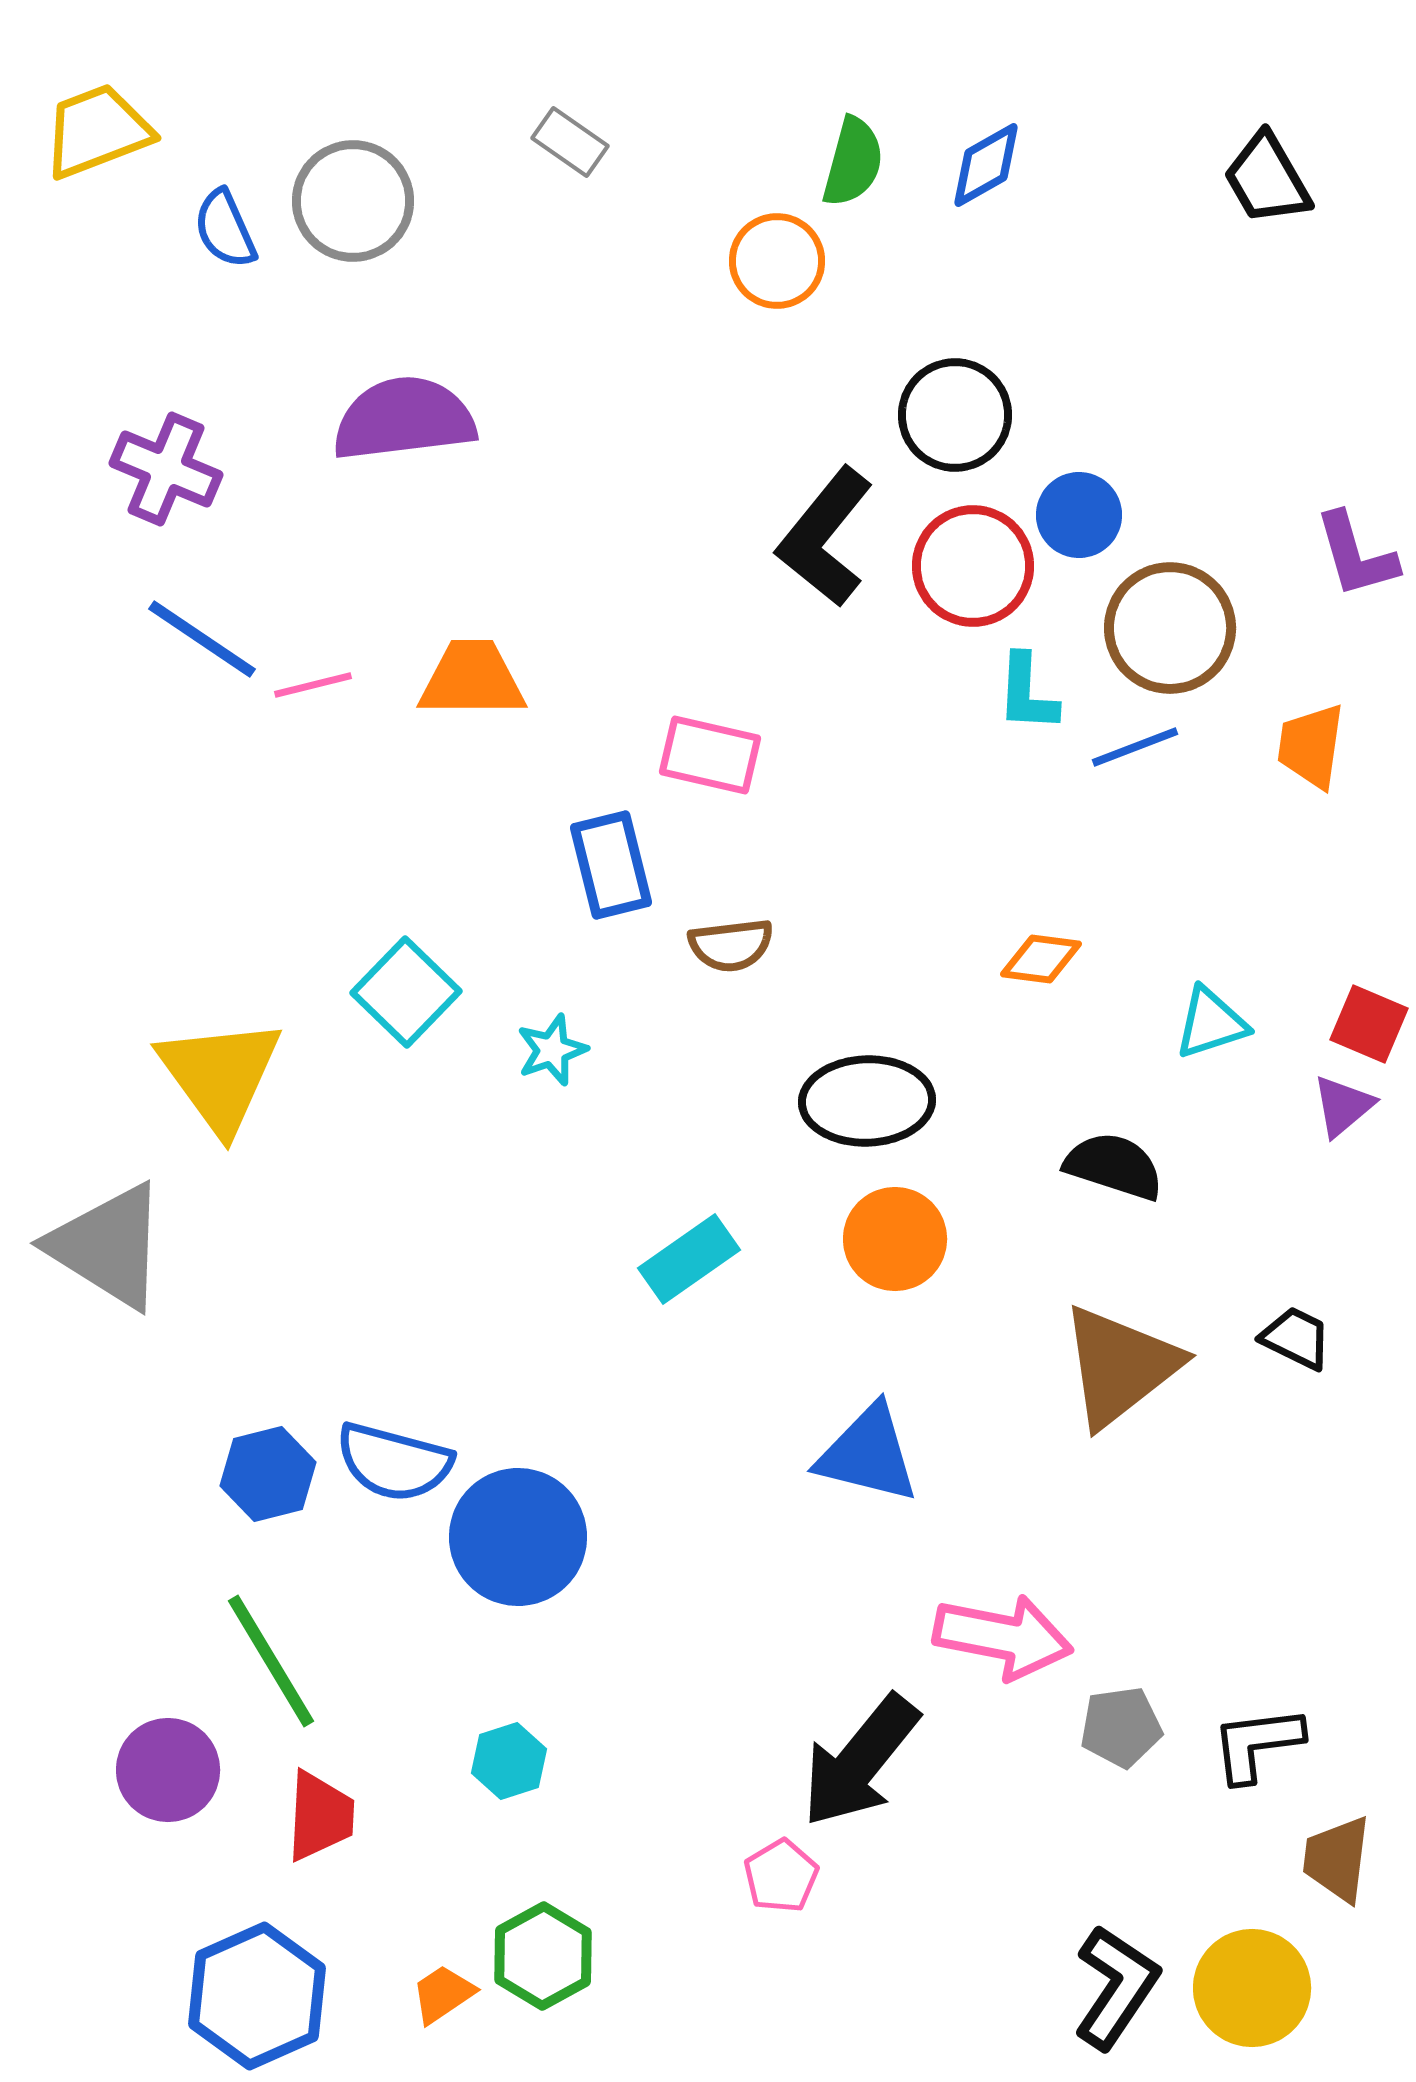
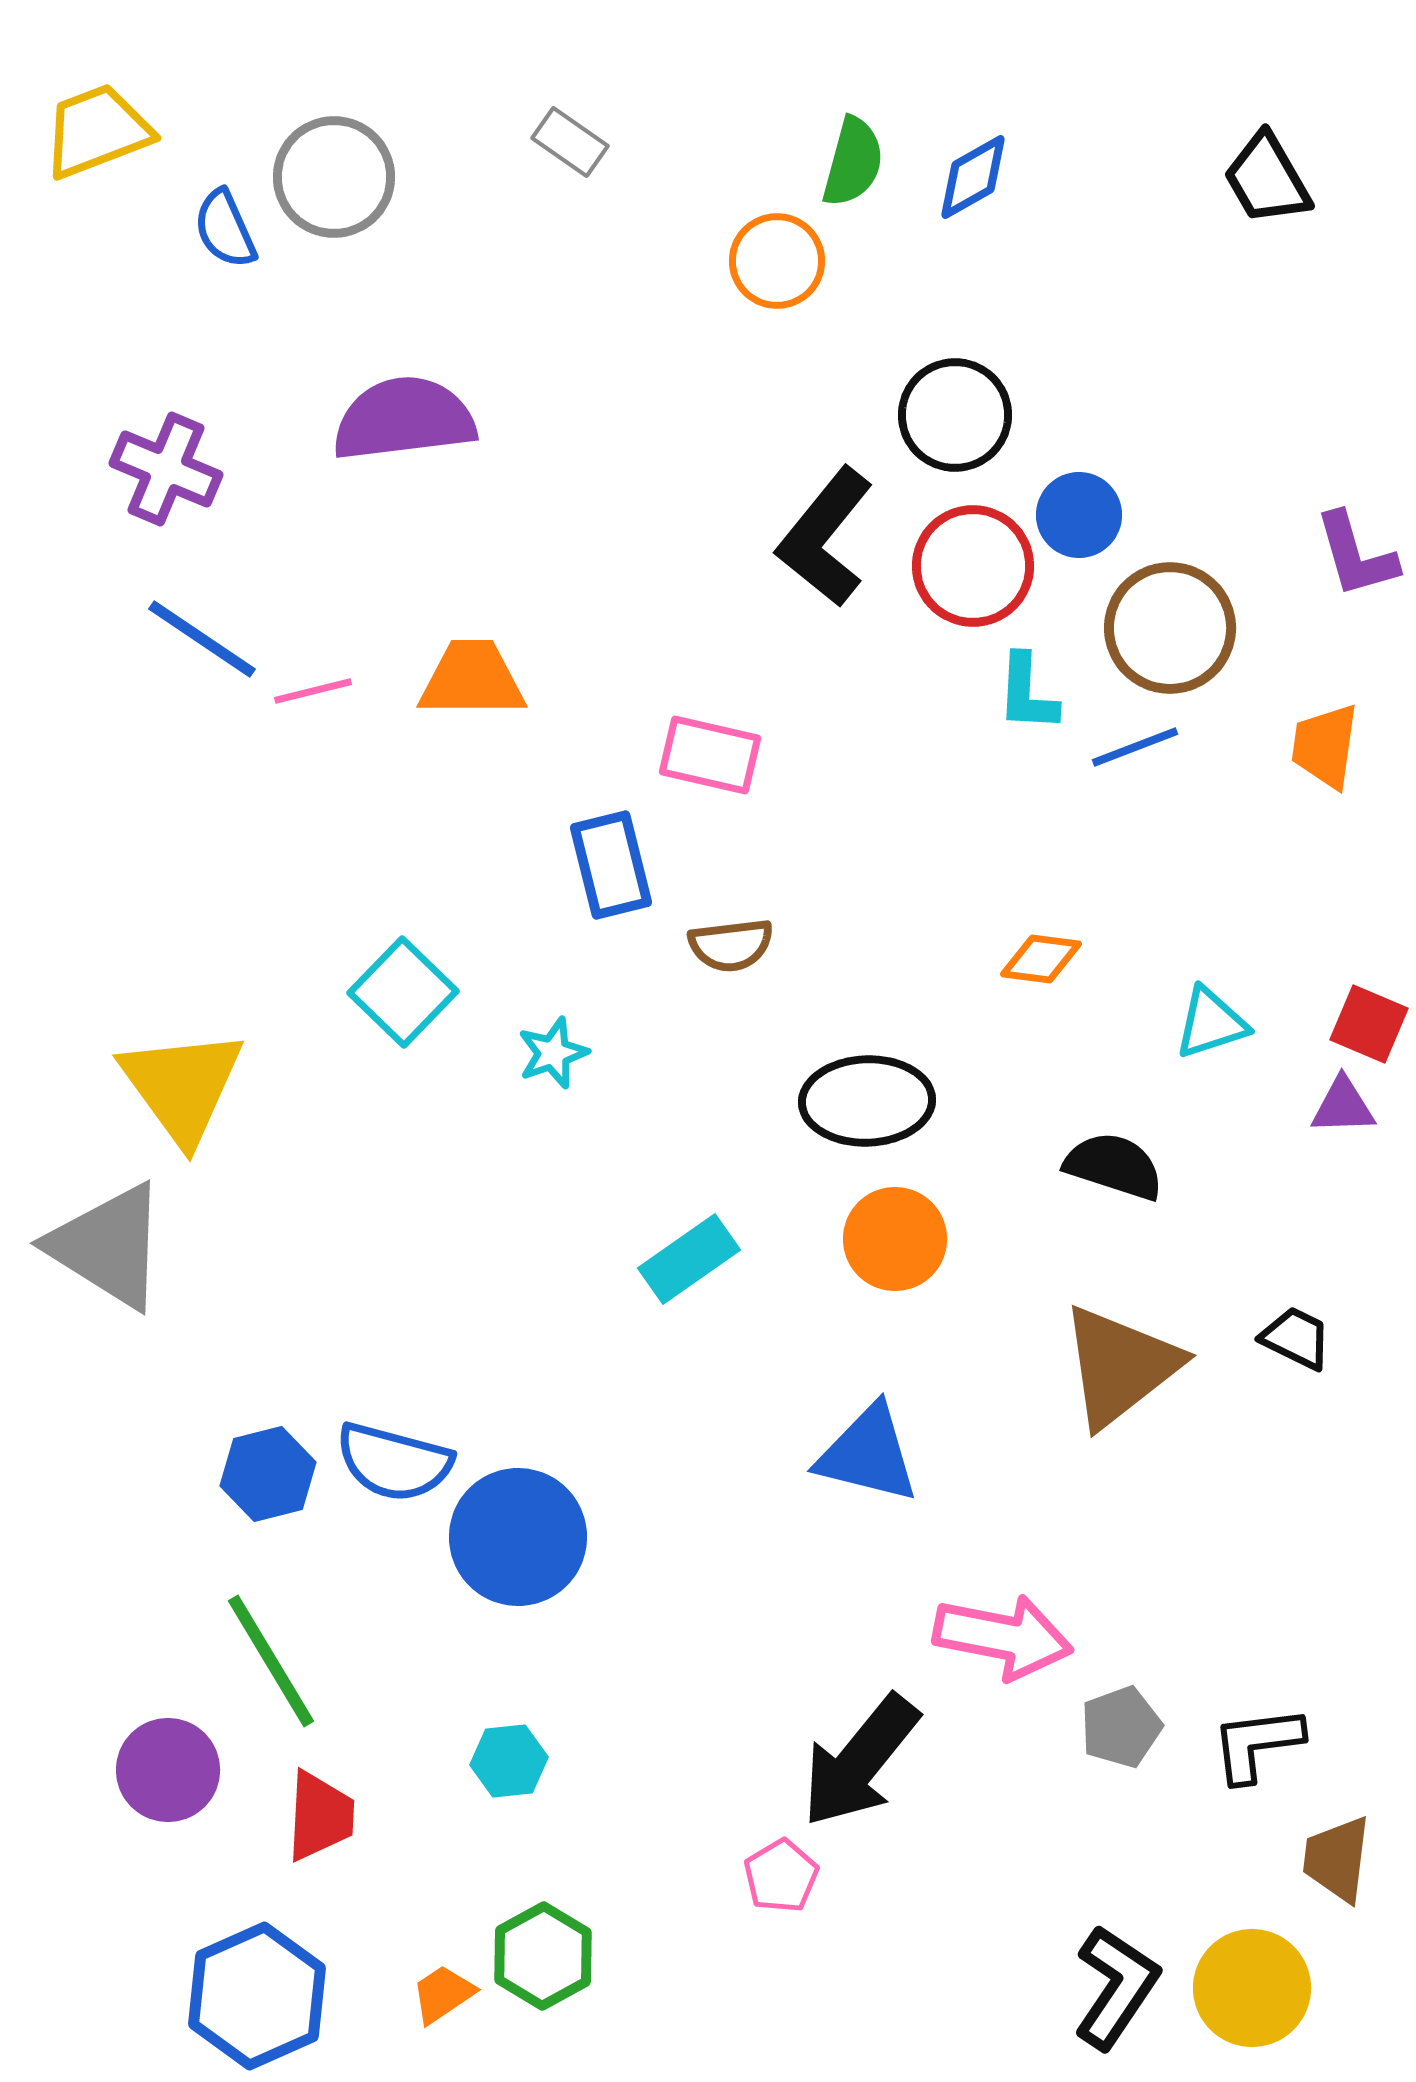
blue diamond at (986, 165): moved 13 px left, 12 px down
gray circle at (353, 201): moved 19 px left, 24 px up
pink line at (313, 685): moved 6 px down
orange trapezoid at (1311, 746): moved 14 px right
cyan square at (406, 992): moved 3 px left
cyan star at (552, 1050): moved 1 px right, 3 px down
yellow triangle at (220, 1075): moved 38 px left, 11 px down
purple triangle at (1343, 1106): rotated 38 degrees clockwise
gray pentagon at (1121, 1727): rotated 12 degrees counterclockwise
cyan hexagon at (509, 1761): rotated 12 degrees clockwise
